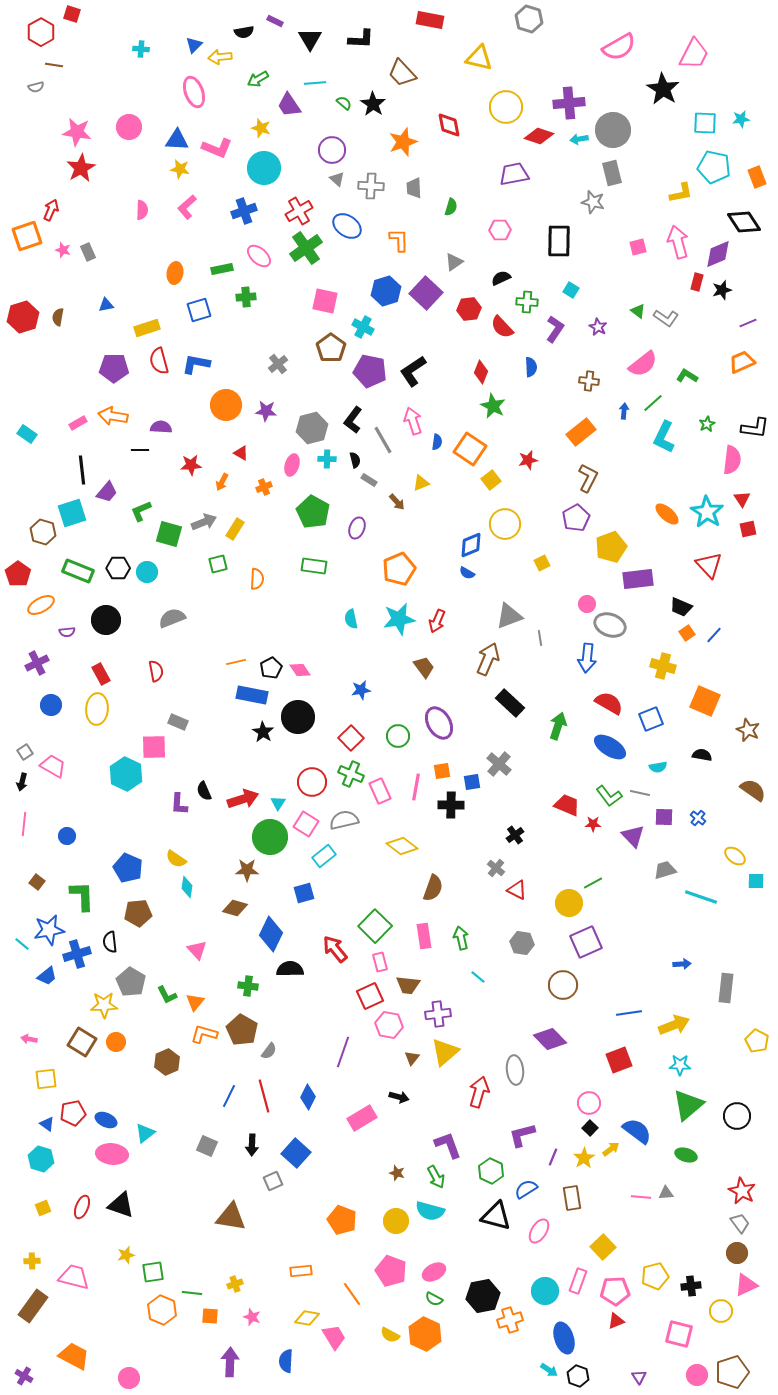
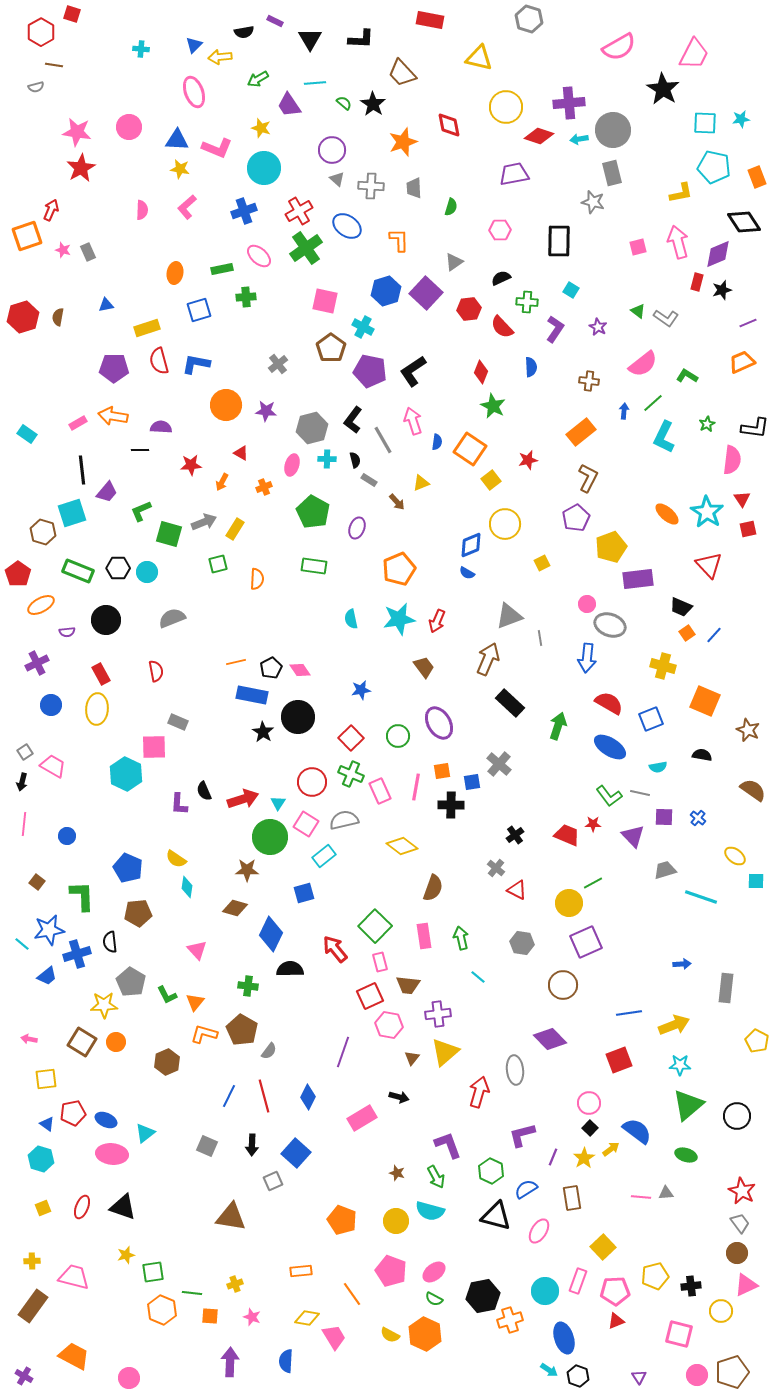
red trapezoid at (567, 805): moved 30 px down
black triangle at (121, 1205): moved 2 px right, 2 px down
pink ellipse at (434, 1272): rotated 10 degrees counterclockwise
